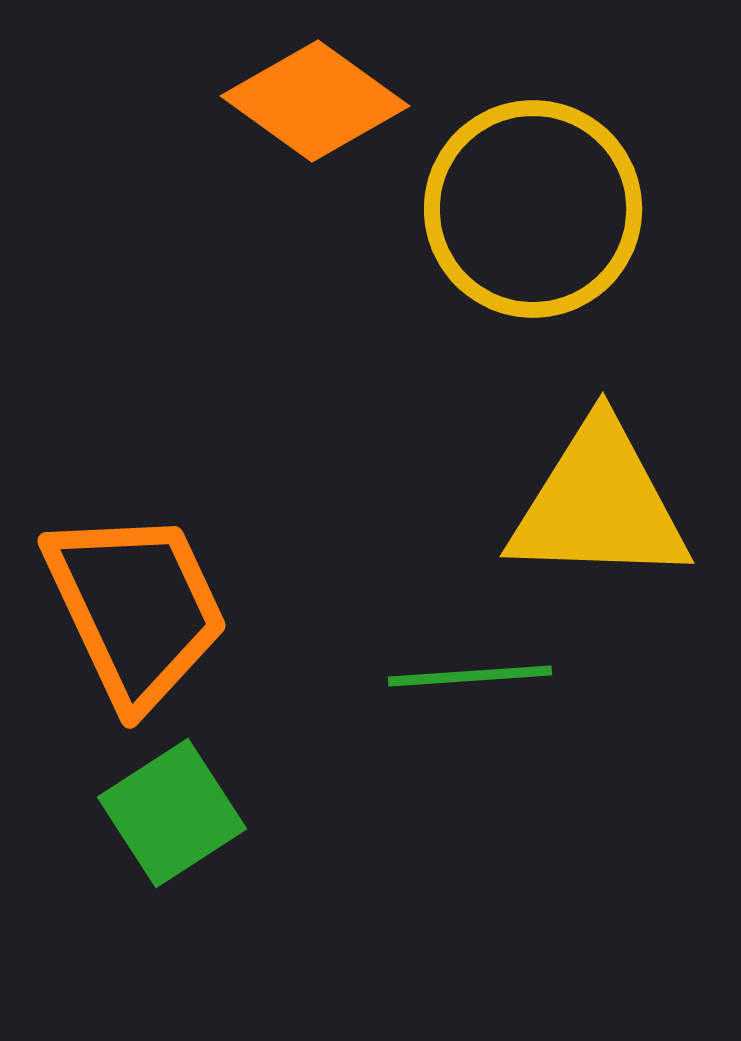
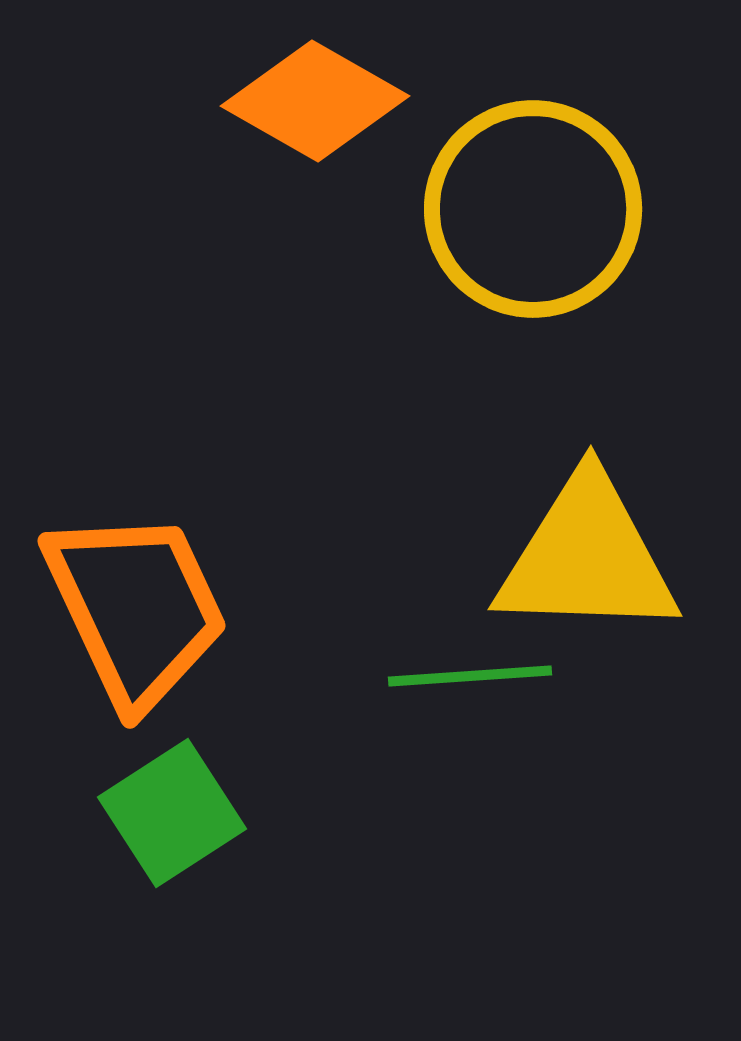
orange diamond: rotated 6 degrees counterclockwise
yellow triangle: moved 12 px left, 53 px down
